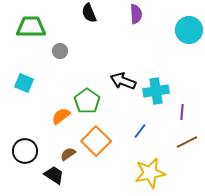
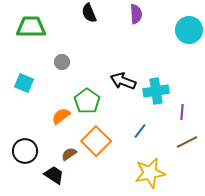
gray circle: moved 2 px right, 11 px down
brown semicircle: moved 1 px right
